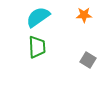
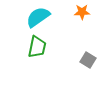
orange star: moved 2 px left, 3 px up
green trapezoid: rotated 15 degrees clockwise
